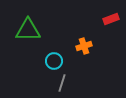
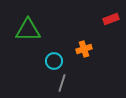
orange cross: moved 3 px down
